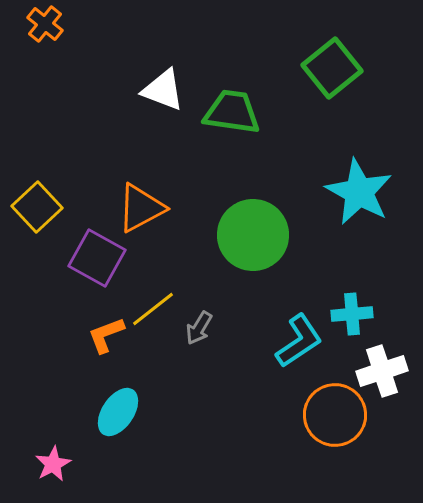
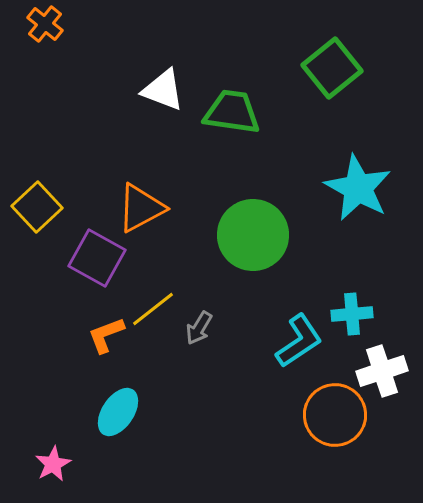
cyan star: moved 1 px left, 4 px up
